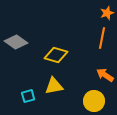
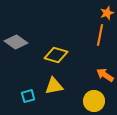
orange line: moved 2 px left, 3 px up
